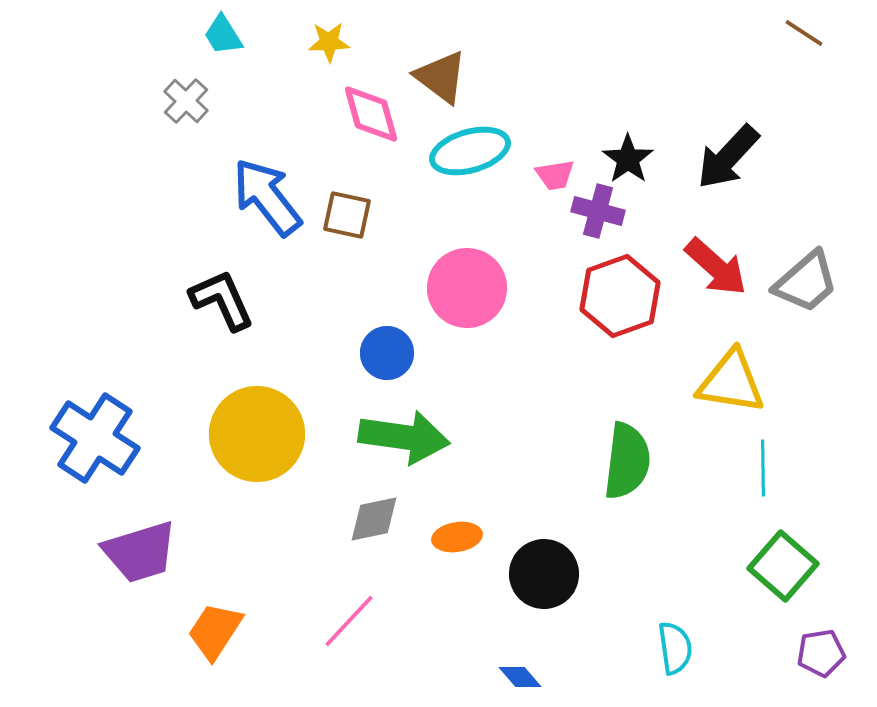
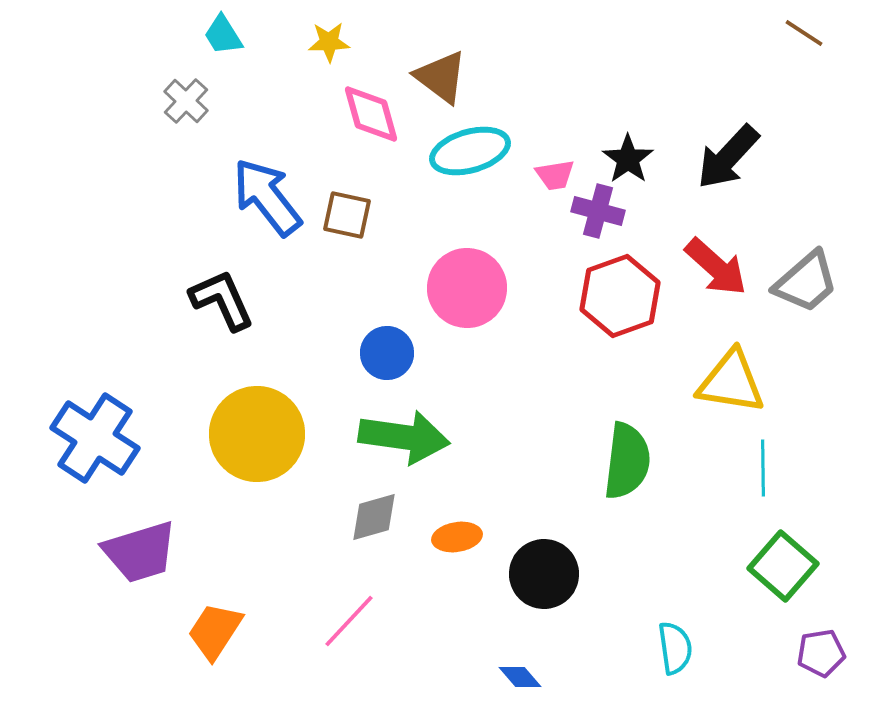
gray diamond: moved 2 px up; rotated 4 degrees counterclockwise
